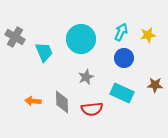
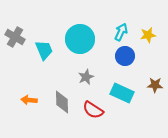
cyan circle: moved 1 px left
cyan trapezoid: moved 2 px up
blue circle: moved 1 px right, 2 px up
orange arrow: moved 4 px left, 1 px up
red semicircle: moved 1 px right, 1 px down; rotated 40 degrees clockwise
